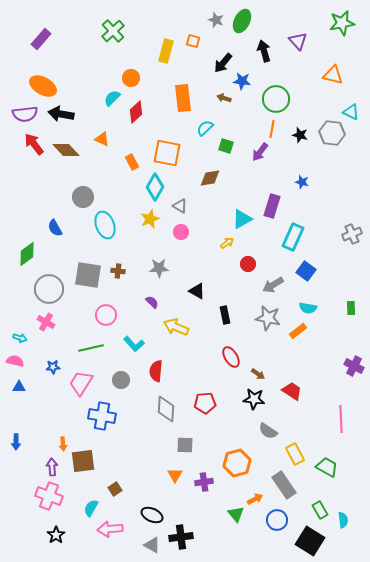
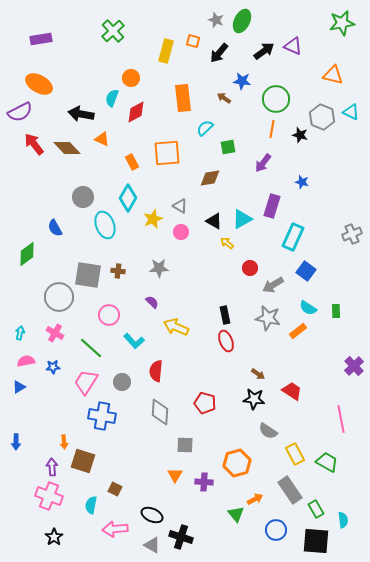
purple rectangle at (41, 39): rotated 40 degrees clockwise
purple triangle at (298, 41): moved 5 px left, 5 px down; rotated 24 degrees counterclockwise
black arrow at (264, 51): rotated 70 degrees clockwise
black arrow at (223, 63): moved 4 px left, 10 px up
orange ellipse at (43, 86): moved 4 px left, 2 px up
cyan semicircle at (112, 98): rotated 24 degrees counterclockwise
brown arrow at (224, 98): rotated 16 degrees clockwise
red diamond at (136, 112): rotated 15 degrees clockwise
purple semicircle at (25, 114): moved 5 px left, 2 px up; rotated 20 degrees counterclockwise
black arrow at (61, 114): moved 20 px right
gray hexagon at (332, 133): moved 10 px left, 16 px up; rotated 15 degrees clockwise
green square at (226, 146): moved 2 px right, 1 px down; rotated 28 degrees counterclockwise
brown diamond at (66, 150): moved 1 px right, 2 px up
purple arrow at (260, 152): moved 3 px right, 11 px down
orange square at (167, 153): rotated 16 degrees counterclockwise
cyan diamond at (155, 187): moved 27 px left, 11 px down
yellow star at (150, 219): moved 3 px right
yellow arrow at (227, 243): rotated 104 degrees counterclockwise
red circle at (248, 264): moved 2 px right, 4 px down
gray circle at (49, 289): moved 10 px right, 8 px down
black triangle at (197, 291): moved 17 px right, 70 px up
cyan semicircle at (308, 308): rotated 24 degrees clockwise
green rectangle at (351, 308): moved 15 px left, 3 px down
pink circle at (106, 315): moved 3 px right
pink cross at (46, 322): moved 9 px right, 11 px down
cyan arrow at (20, 338): moved 5 px up; rotated 96 degrees counterclockwise
cyan L-shape at (134, 344): moved 3 px up
green line at (91, 348): rotated 55 degrees clockwise
red ellipse at (231, 357): moved 5 px left, 16 px up; rotated 10 degrees clockwise
pink semicircle at (15, 361): moved 11 px right; rotated 24 degrees counterclockwise
purple cross at (354, 366): rotated 18 degrees clockwise
gray circle at (121, 380): moved 1 px right, 2 px down
pink trapezoid at (81, 383): moved 5 px right, 1 px up
blue triangle at (19, 387): rotated 32 degrees counterclockwise
red pentagon at (205, 403): rotated 20 degrees clockwise
gray diamond at (166, 409): moved 6 px left, 3 px down
pink line at (341, 419): rotated 8 degrees counterclockwise
orange arrow at (63, 444): moved 1 px right, 2 px up
brown square at (83, 461): rotated 25 degrees clockwise
green trapezoid at (327, 467): moved 5 px up
purple cross at (204, 482): rotated 12 degrees clockwise
gray rectangle at (284, 485): moved 6 px right, 5 px down
brown square at (115, 489): rotated 32 degrees counterclockwise
cyan semicircle at (91, 508): moved 3 px up; rotated 18 degrees counterclockwise
green rectangle at (320, 510): moved 4 px left, 1 px up
blue circle at (277, 520): moved 1 px left, 10 px down
pink arrow at (110, 529): moved 5 px right
black star at (56, 535): moved 2 px left, 2 px down
black cross at (181, 537): rotated 25 degrees clockwise
black square at (310, 541): moved 6 px right; rotated 28 degrees counterclockwise
